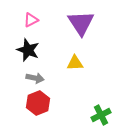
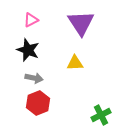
gray arrow: moved 1 px left
